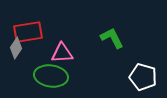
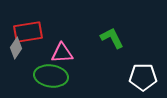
white pentagon: rotated 16 degrees counterclockwise
